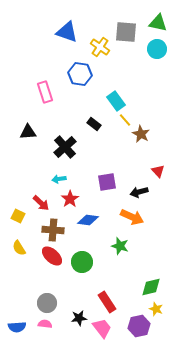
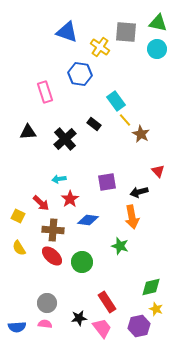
black cross: moved 8 px up
orange arrow: rotated 55 degrees clockwise
